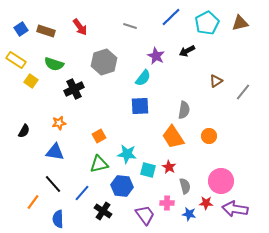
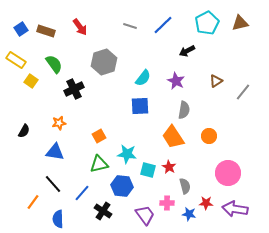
blue line at (171, 17): moved 8 px left, 8 px down
purple star at (156, 56): moved 20 px right, 25 px down
green semicircle at (54, 64): rotated 144 degrees counterclockwise
pink circle at (221, 181): moved 7 px right, 8 px up
